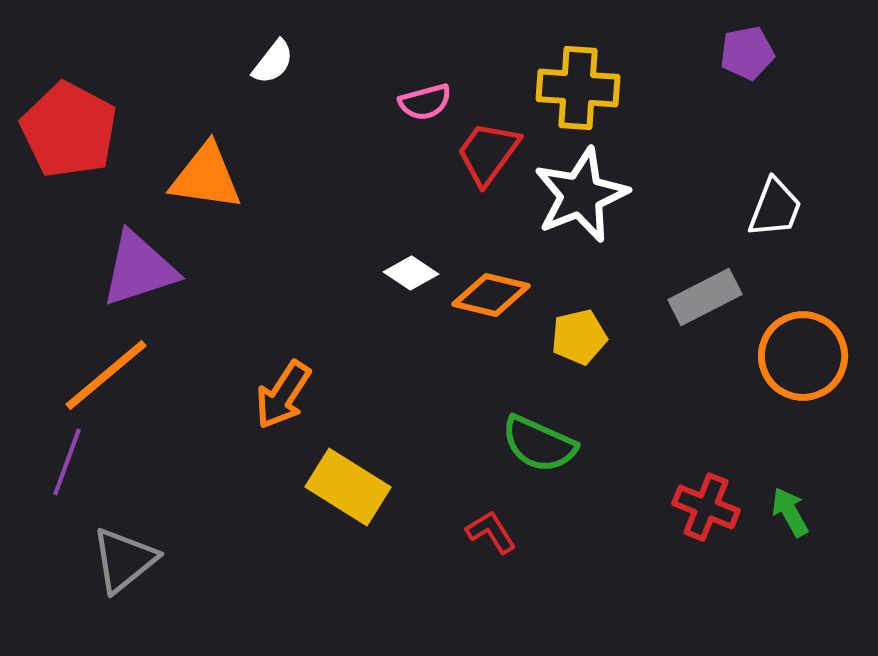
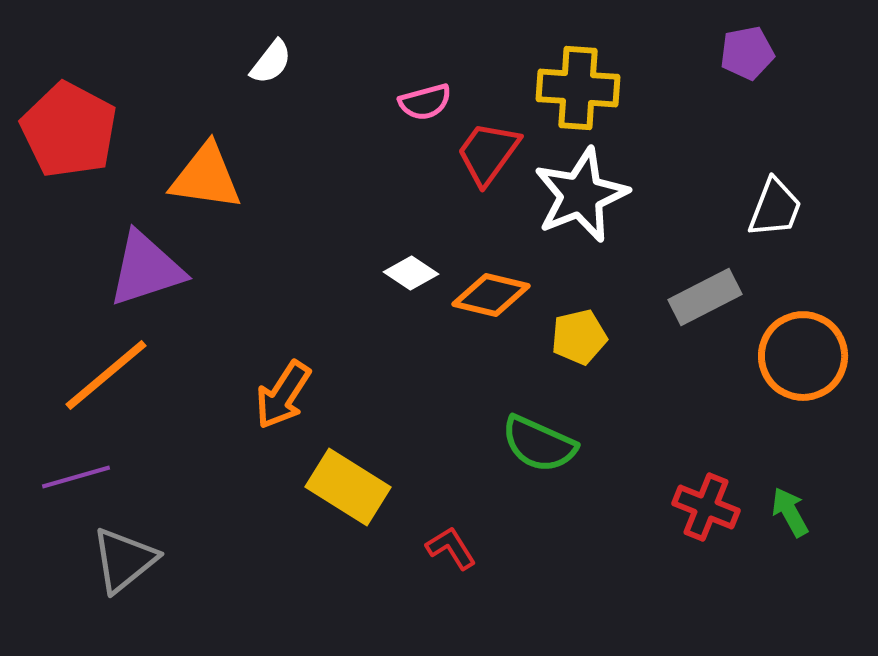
white semicircle: moved 2 px left
purple triangle: moved 7 px right
purple line: moved 9 px right, 15 px down; rotated 54 degrees clockwise
red L-shape: moved 40 px left, 16 px down
